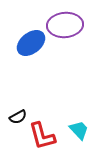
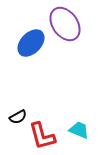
purple ellipse: moved 1 px up; rotated 60 degrees clockwise
blue ellipse: rotated 8 degrees counterclockwise
cyan trapezoid: rotated 25 degrees counterclockwise
